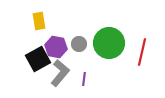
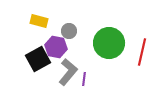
yellow rectangle: rotated 66 degrees counterclockwise
gray circle: moved 10 px left, 13 px up
gray L-shape: moved 8 px right, 1 px up
